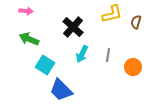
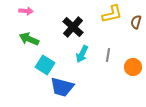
blue trapezoid: moved 1 px right, 3 px up; rotated 30 degrees counterclockwise
